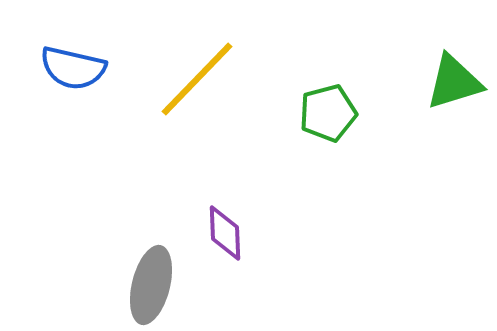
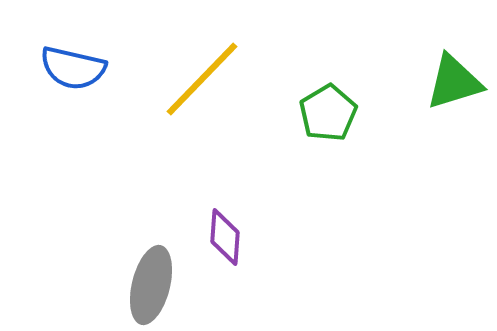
yellow line: moved 5 px right
green pentagon: rotated 16 degrees counterclockwise
purple diamond: moved 4 px down; rotated 6 degrees clockwise
